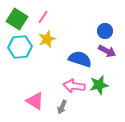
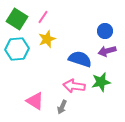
cyan hexagon: moved 3 px left, 2 px down
purple arrow: rotated 138 degrees clockwise
green star: moved 2 px right, 3 px up
